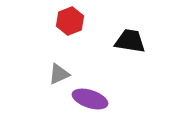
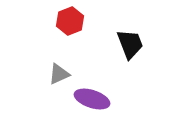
black trapezoid: moved 3 px down; rotated 60 degrees clockwise
purple ellipse: moved 2 px right
